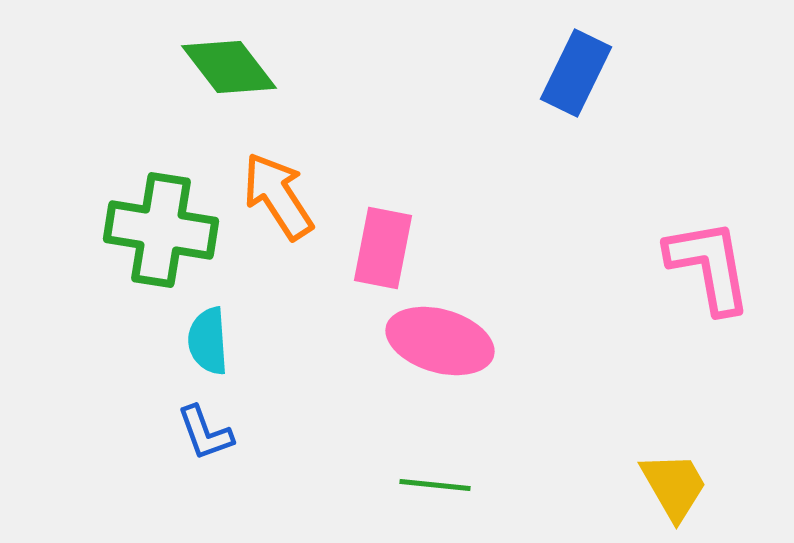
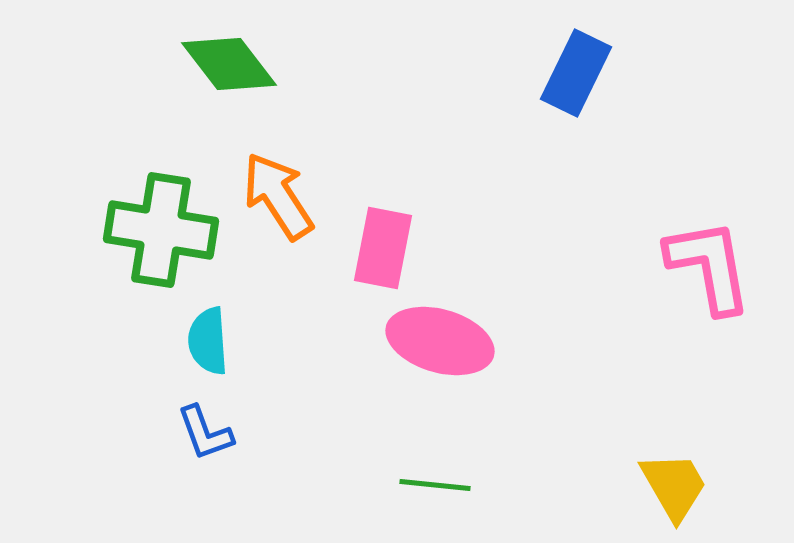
green diamond: moved 3 px up
